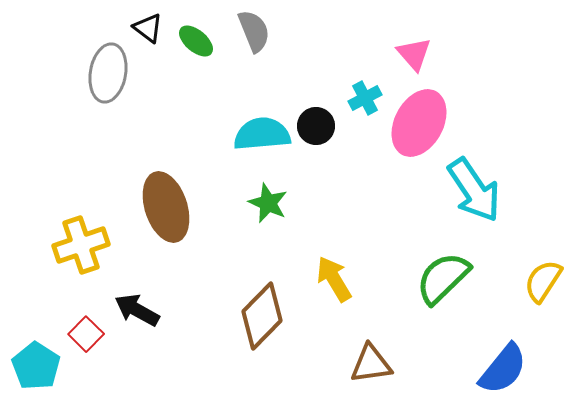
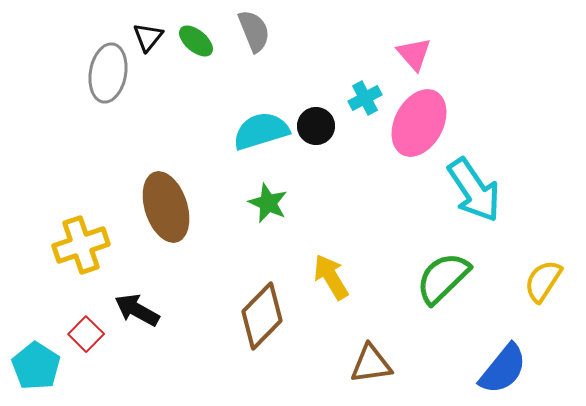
black triangle: moved 9 px down; rotated 32 degrees clockwise
cyan semicircle: moved 1 px left, 3 px up; rotated 12 degrees counterclockwise
yellow arrow: moved 3 px left, 2 px up
